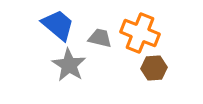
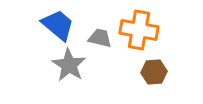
orange cross: moved 1 px left, 3 px up; rotated 12 degrees counterclockwise
brown hexagon: moved 4 px down
